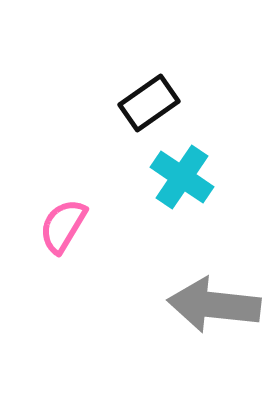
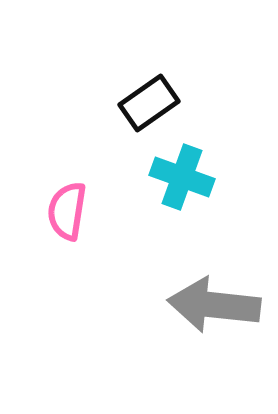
cyan cross: rotated 14 degrees counterclockwise
pink semicircle: moved 4 px right, 15 px up; rotated 22 degrees counterclockwise
